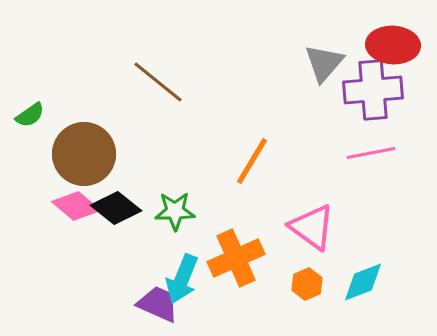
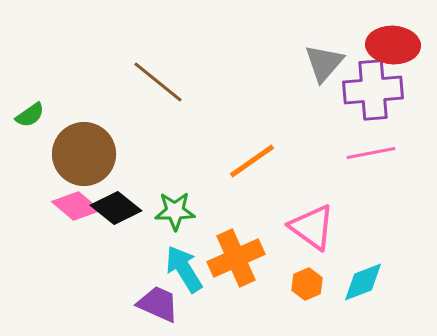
orange line: rotated 24 degrees clockwise
cyan arrow: moved 2 px right, 10 px up; rotated 126 degrees clockwise
